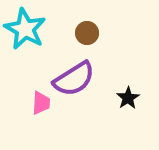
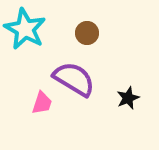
purple semicircle: rotated 117 degrees counterclockwise
black star: rotated 10 degrees clockwise
pink trapezoid: moved 1 px right; rotated 15 degrees clockwise
